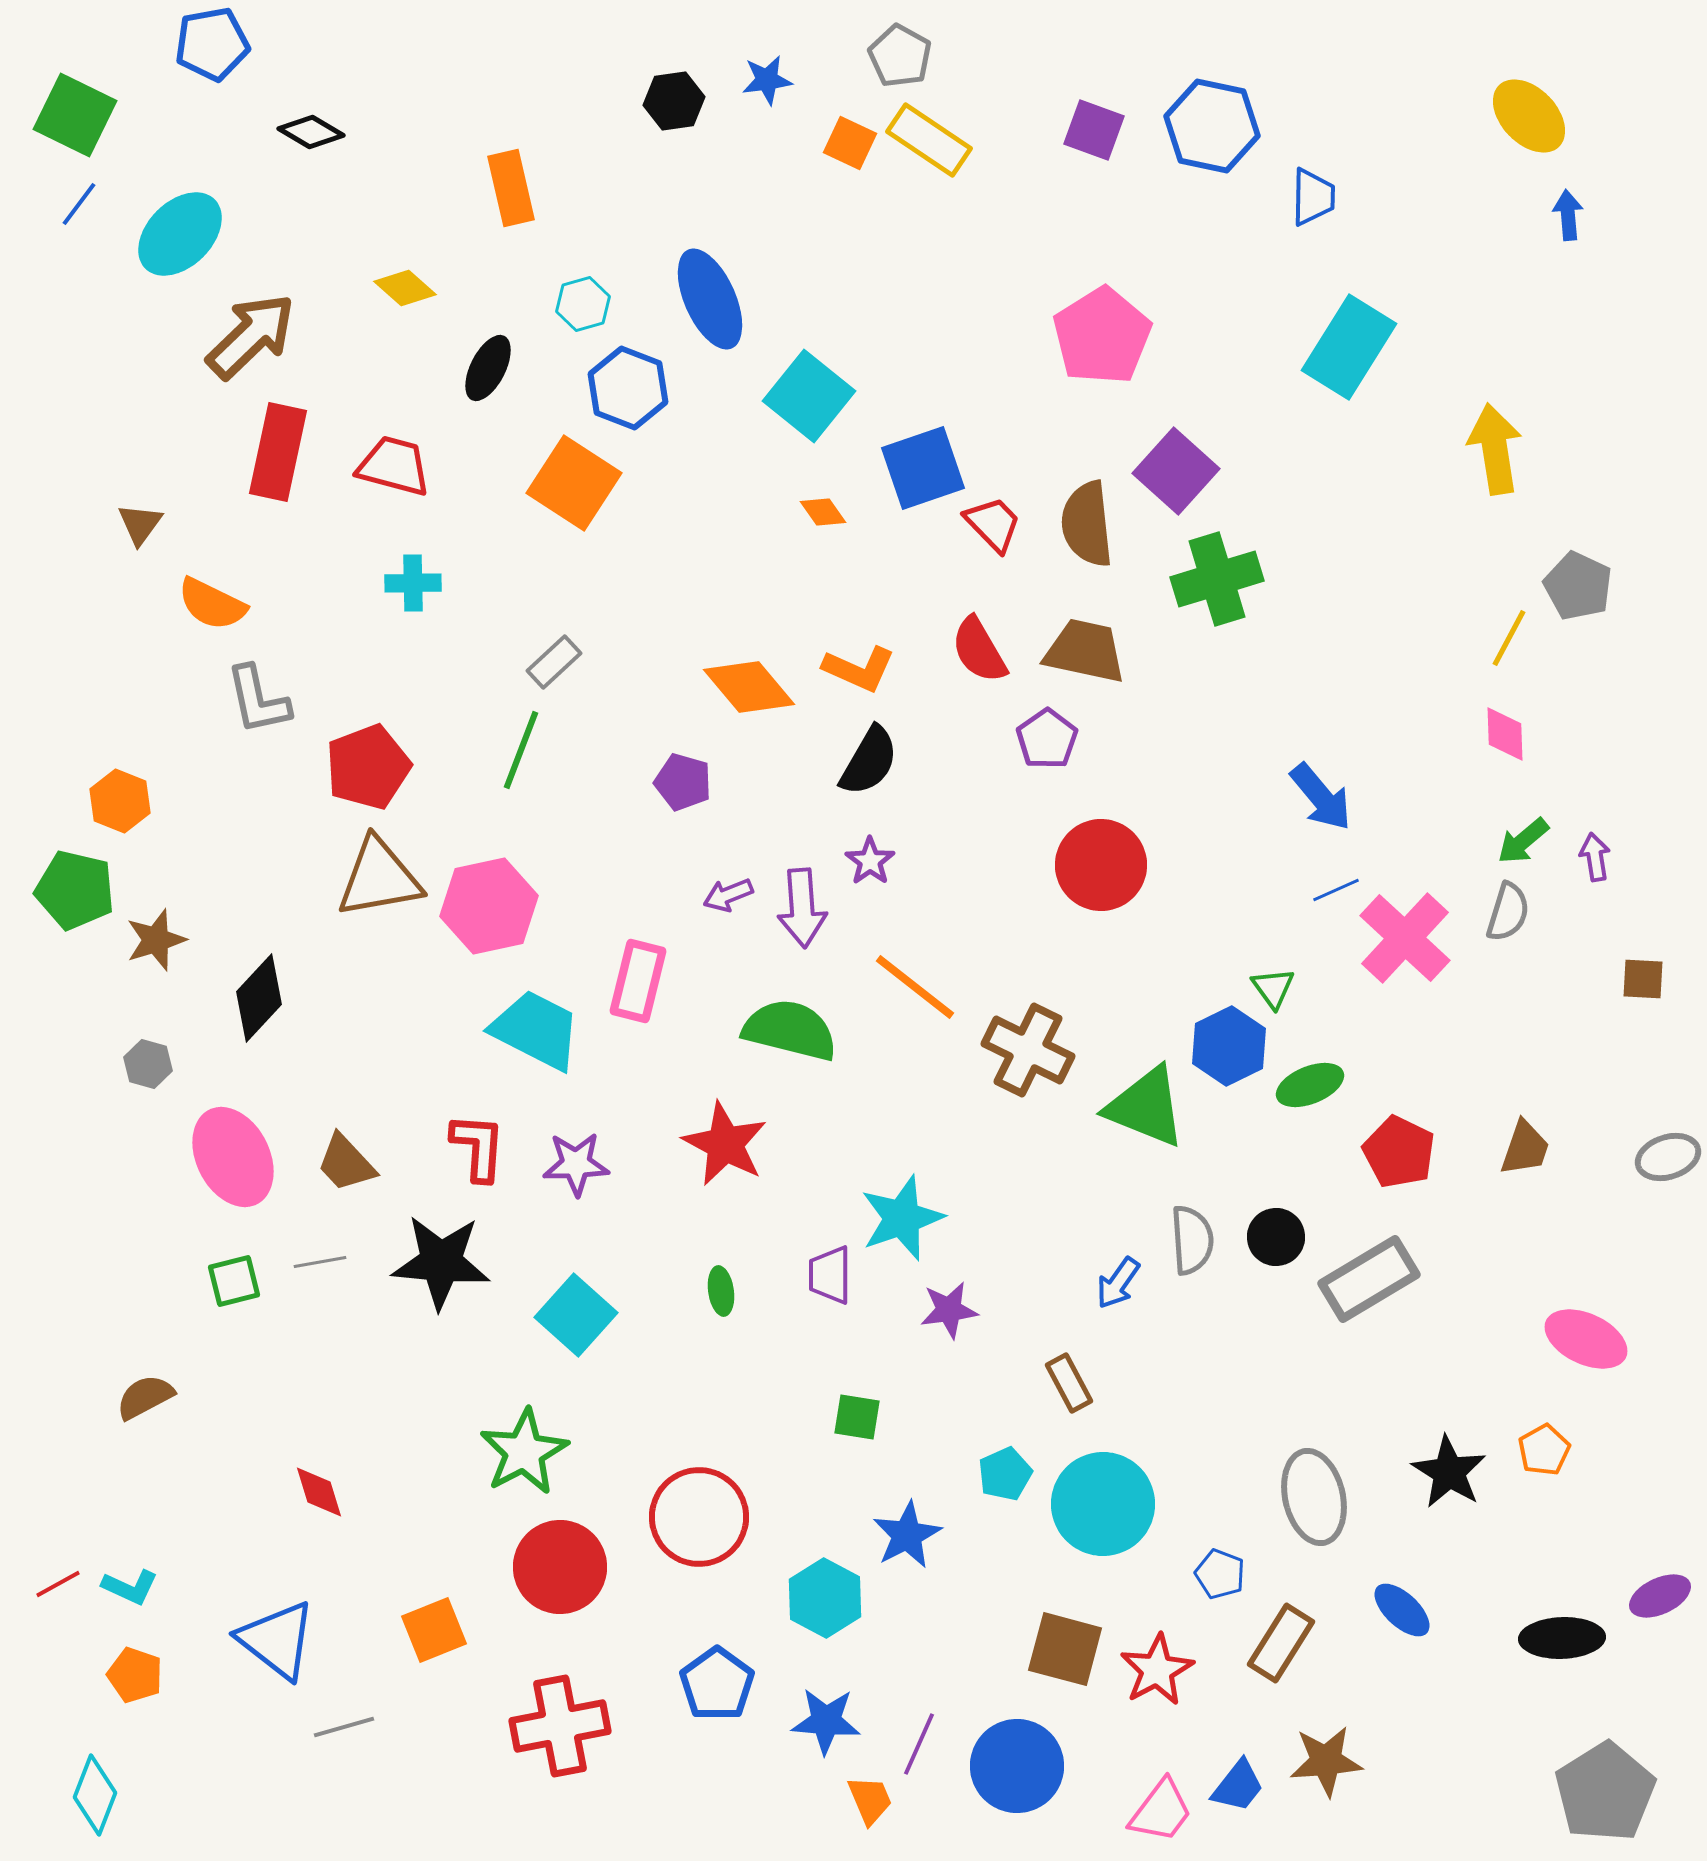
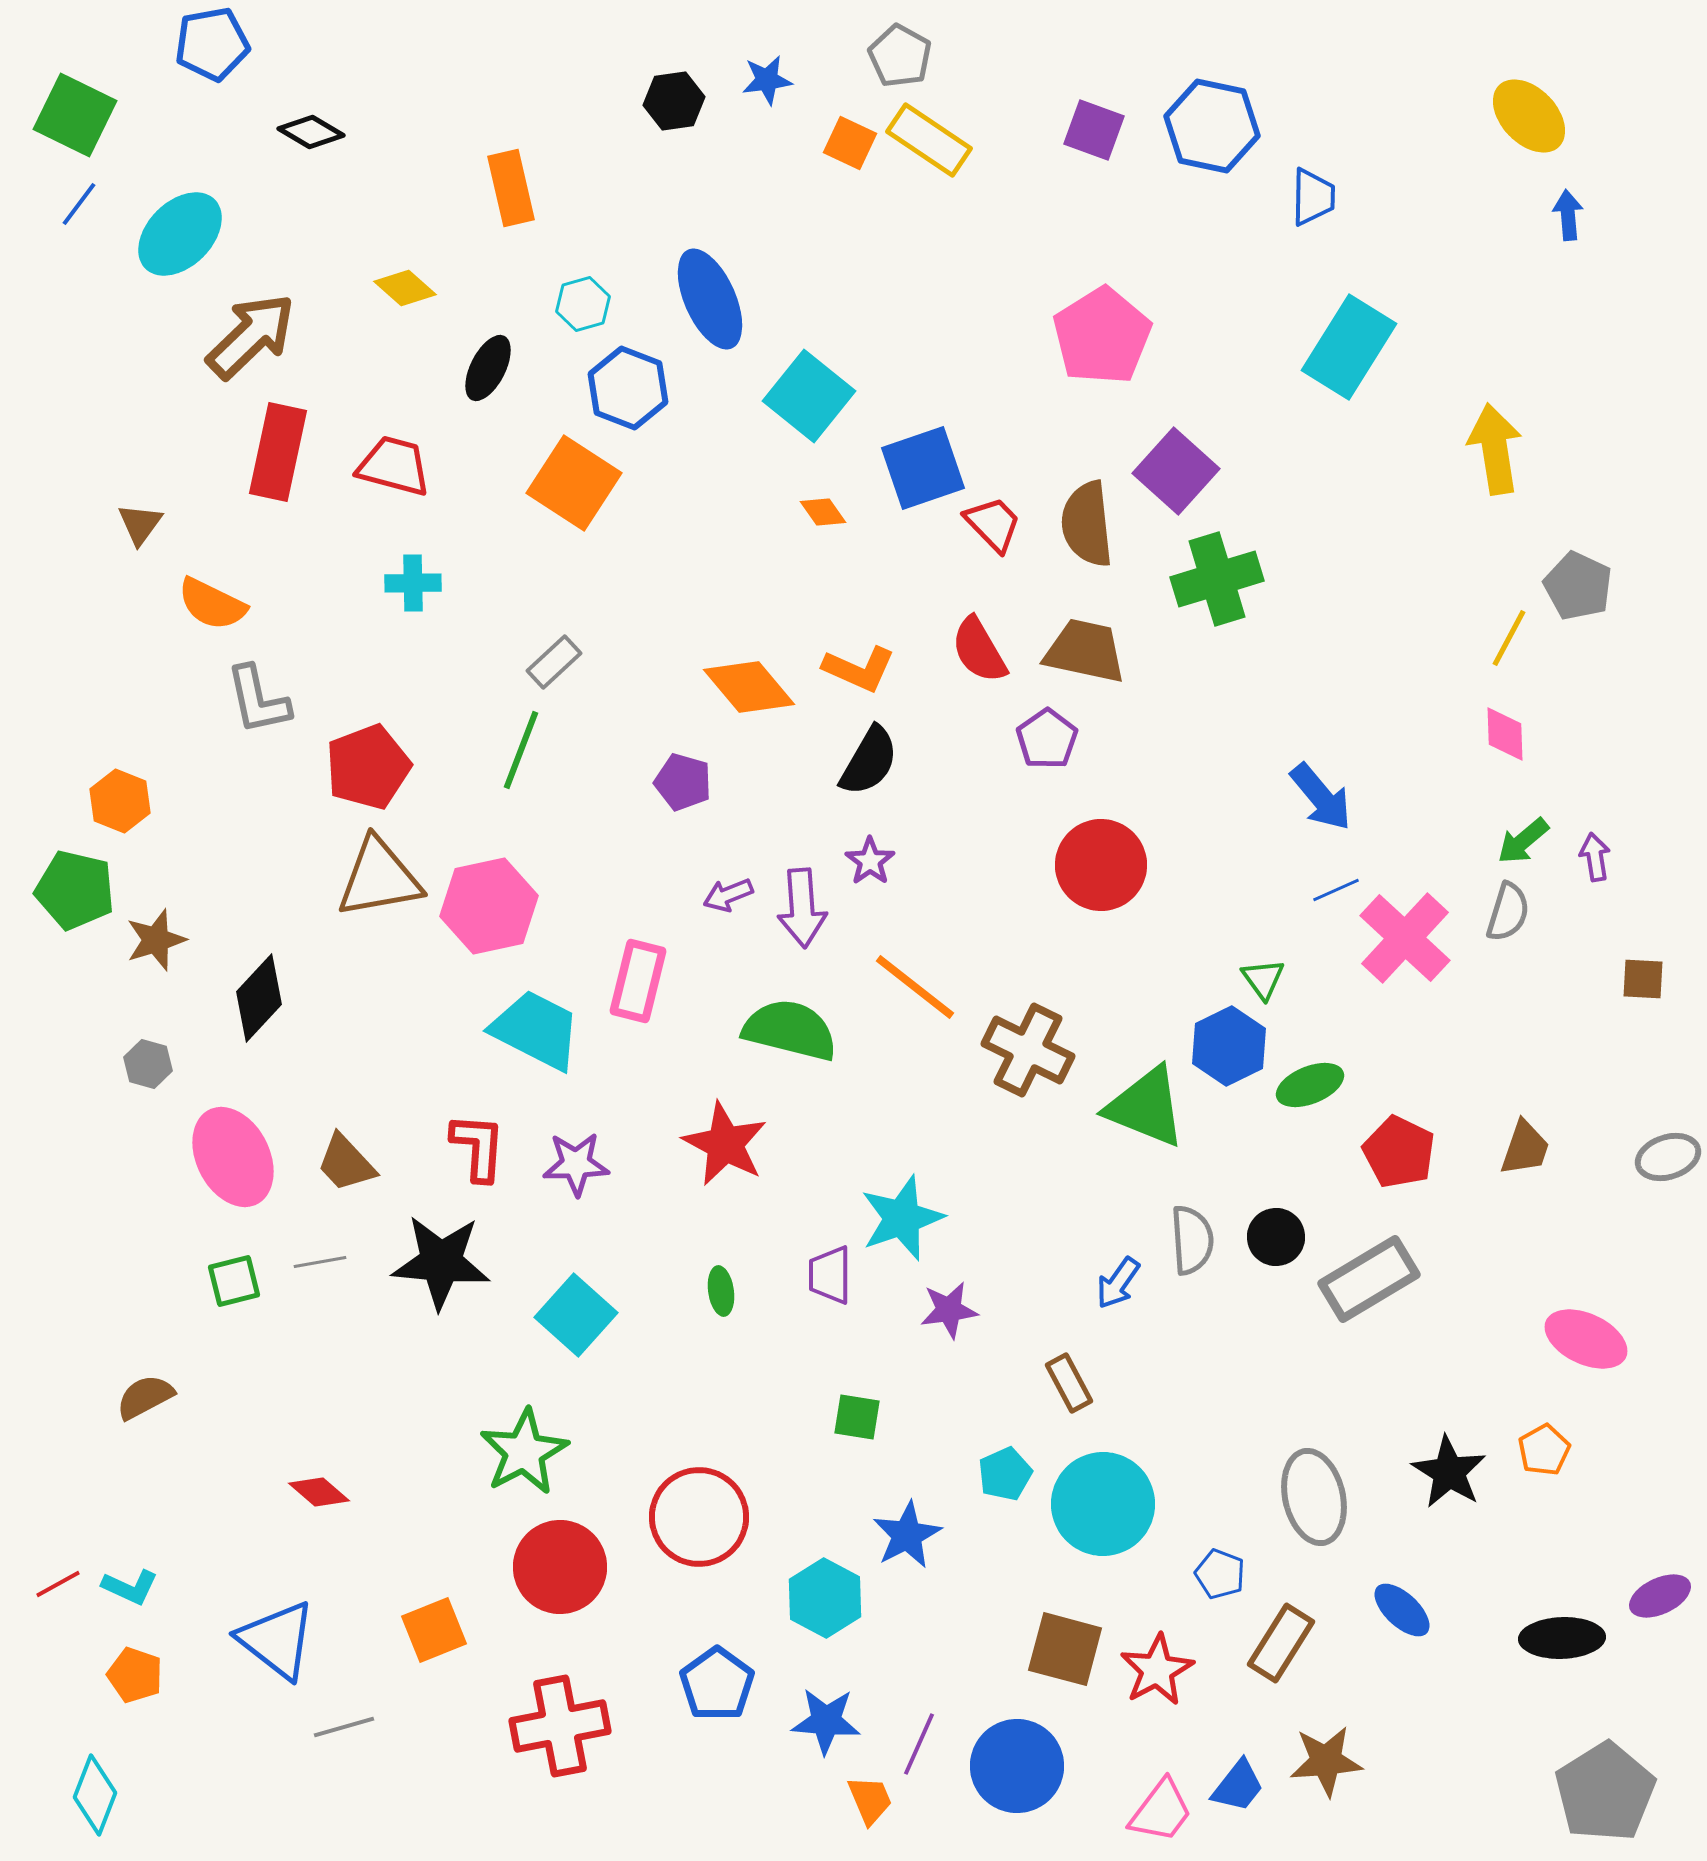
green triangle at (1273, 988): moved 10 px left, 9 px up
red diamond at (319, 1492): rotated 32 degrees counterclockwise
